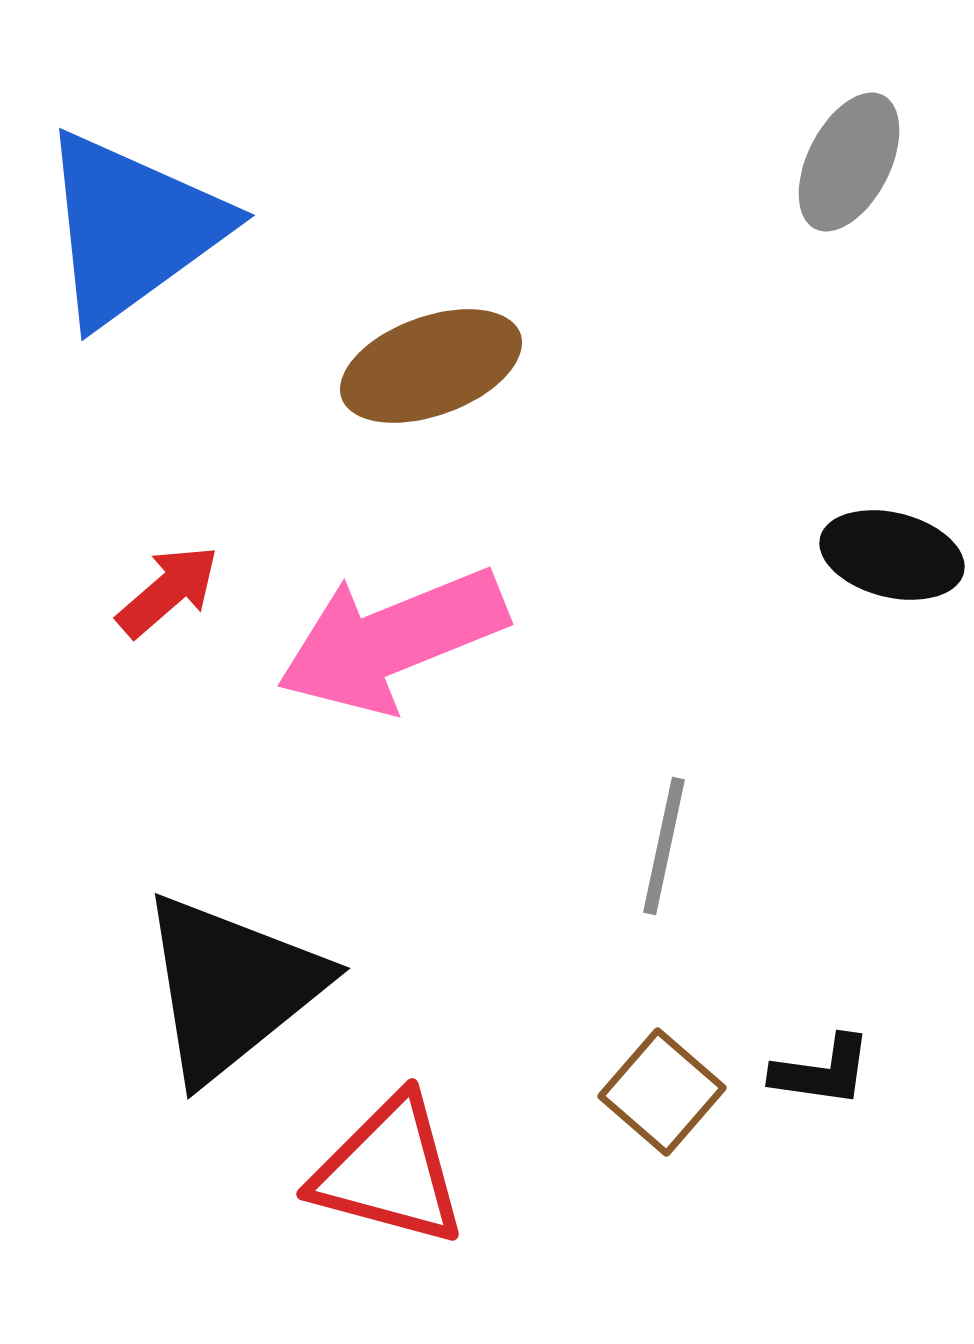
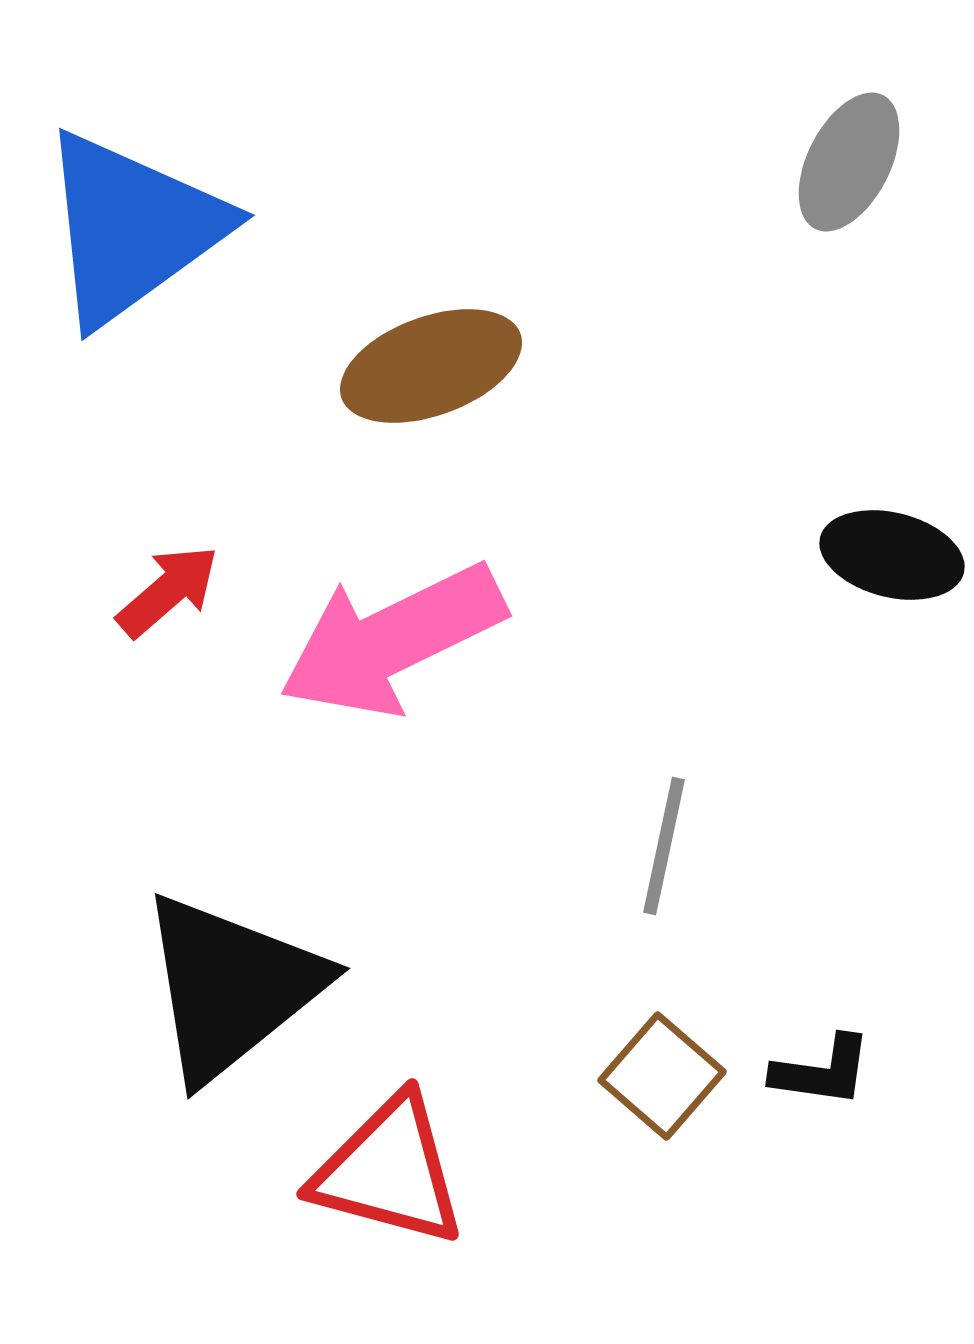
pink arrow: rotated 4 degrees counterclockwise
brown square: moved 16 px up
